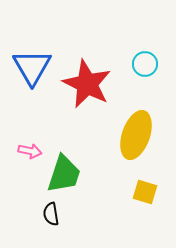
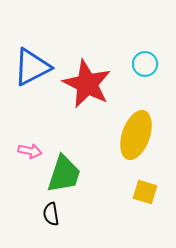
blue triangle: rotated 33 degrees clockwise
